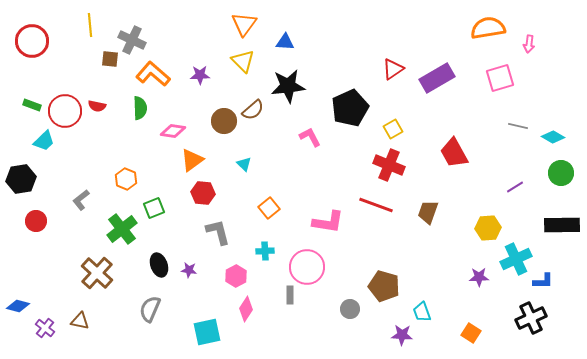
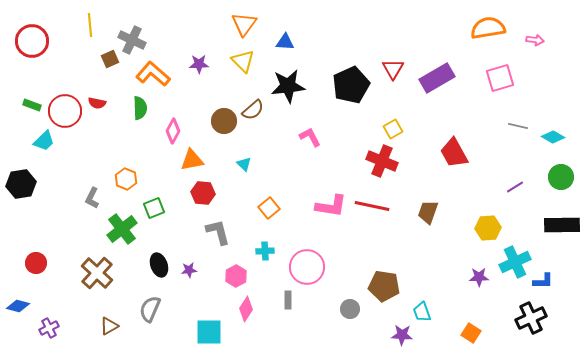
pink arrow at (529, 44): moved 6 px right, 4 px up; rotated 90 degrees counterclockwise
brown square at (110, 59): rotated 30 degrees counterclockwise
red triangle at (393, 69): rotated 25 degrees counterclockwise
purple star at (200, 75): moved 1 px left, 11 px up
red semicircle at (97, 106): moved 3 px up
black pentagon at (350, 108): moved 1 px right, 23 px up
pink diamond at (173, 131): rotated 70 degrees counterclockwise
orange triangle at (192, 160): rotated 25 degrees clockwise
red cross at (389, 165): moved 7 px left, 4 px up
green circle at (561, 173): moved 4 px down
black hexagon at (21, 179): moved 5 px down
gray L-shape at (81, 200): moved 11 px right, 2 px up; rotated 25 degrees counterclockwise
red line at (376, 205): moved 4 px left, 1 px down; rotated 8 degrees counterclockwise
red circle at (36, 221): moved 42 px down
pink L-shape at (328, 222): moved 3 px right, 16 px up
cyan cross at (516, 259): moved 1 px left, 3 px down
purple star at (189, 270): rotated 14 degrees counterclockwise
brown pentagon at (384, 286): rotated 8 degrees counterclockwise
gray rectangle at (290, 295): moved 2 px left, 5 px down
brown triangle at (80, 321): moved 29 px right, 5 px down; rotated 42 degrees counterclockwise
purple cross at (45, 328): moved 4 px right; rotated 24 degrees clockwise
cyan square at (207, 332): moved 2 px right; rotated 12 degrees clockwise
